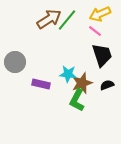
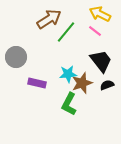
yellow arrow: rotated 50 degrees clockwise
green line: moved 1 px left, 12 px down
black trapezoid: moved 1 px left, 6 px down; rotated 20 degrees counterclockwise
gray circle: moved 1 px right, 5 px up
cyan star: rotated 12 degrees counterclockwise
purple rectangle: moved 4 px left, 1 px up
green L-shape: moved 8 px left, 4 px down
